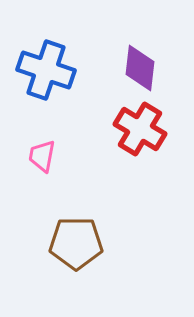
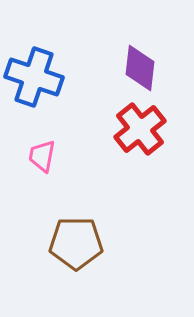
blue cross: moved 12 px left, 7 px down
red cross: rotated 21 degrees clockwise
